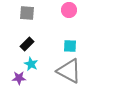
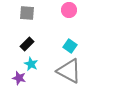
cyan square: rotated 32 degrees clockwise
purple star: rotated 16 degrees clockwise
